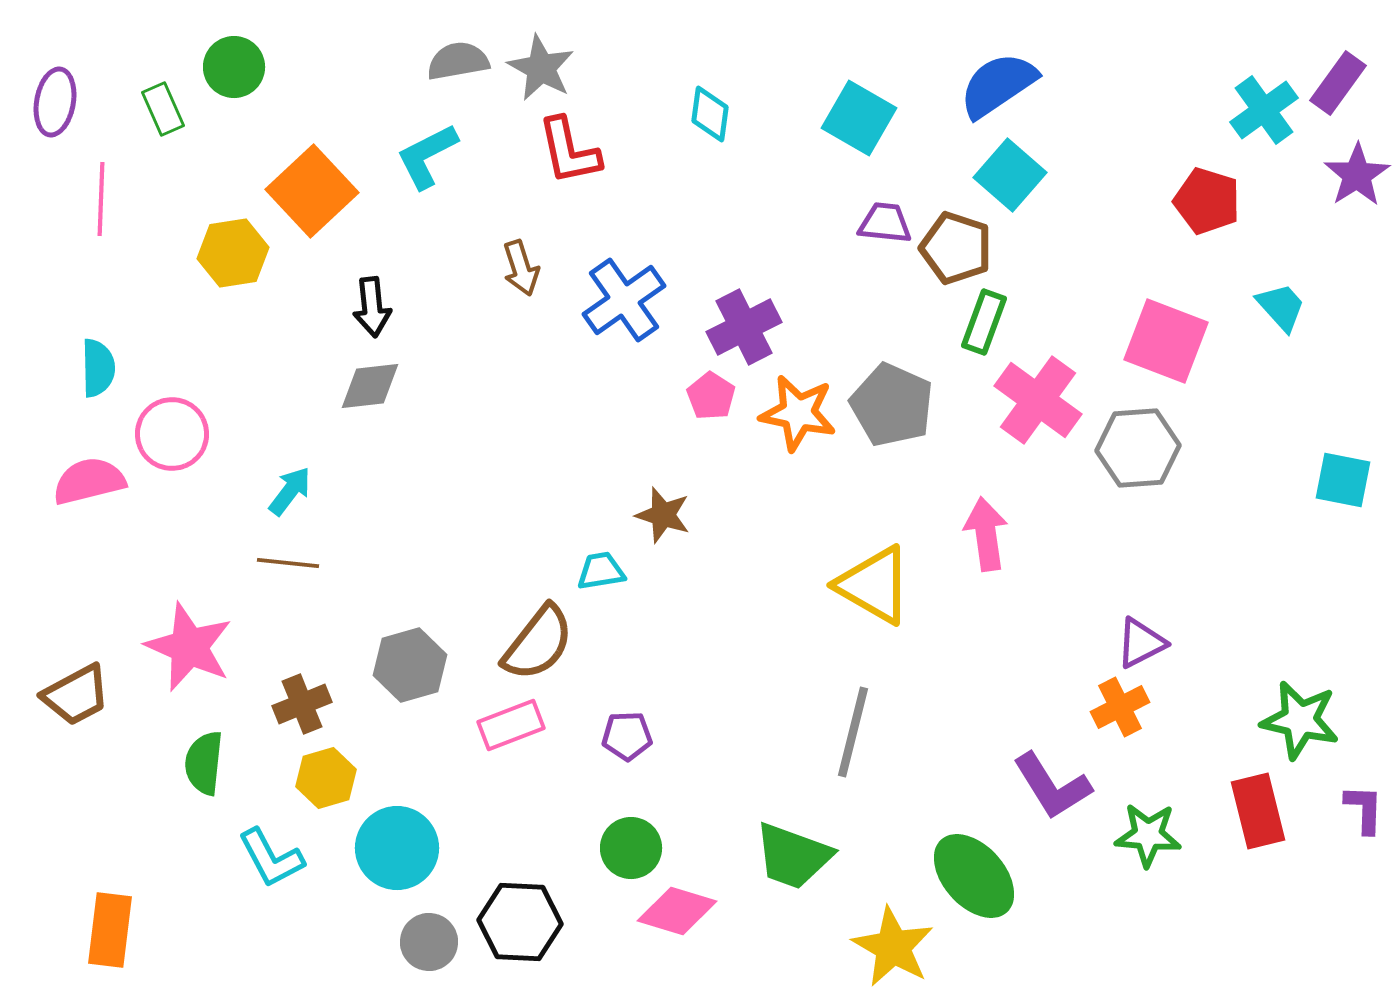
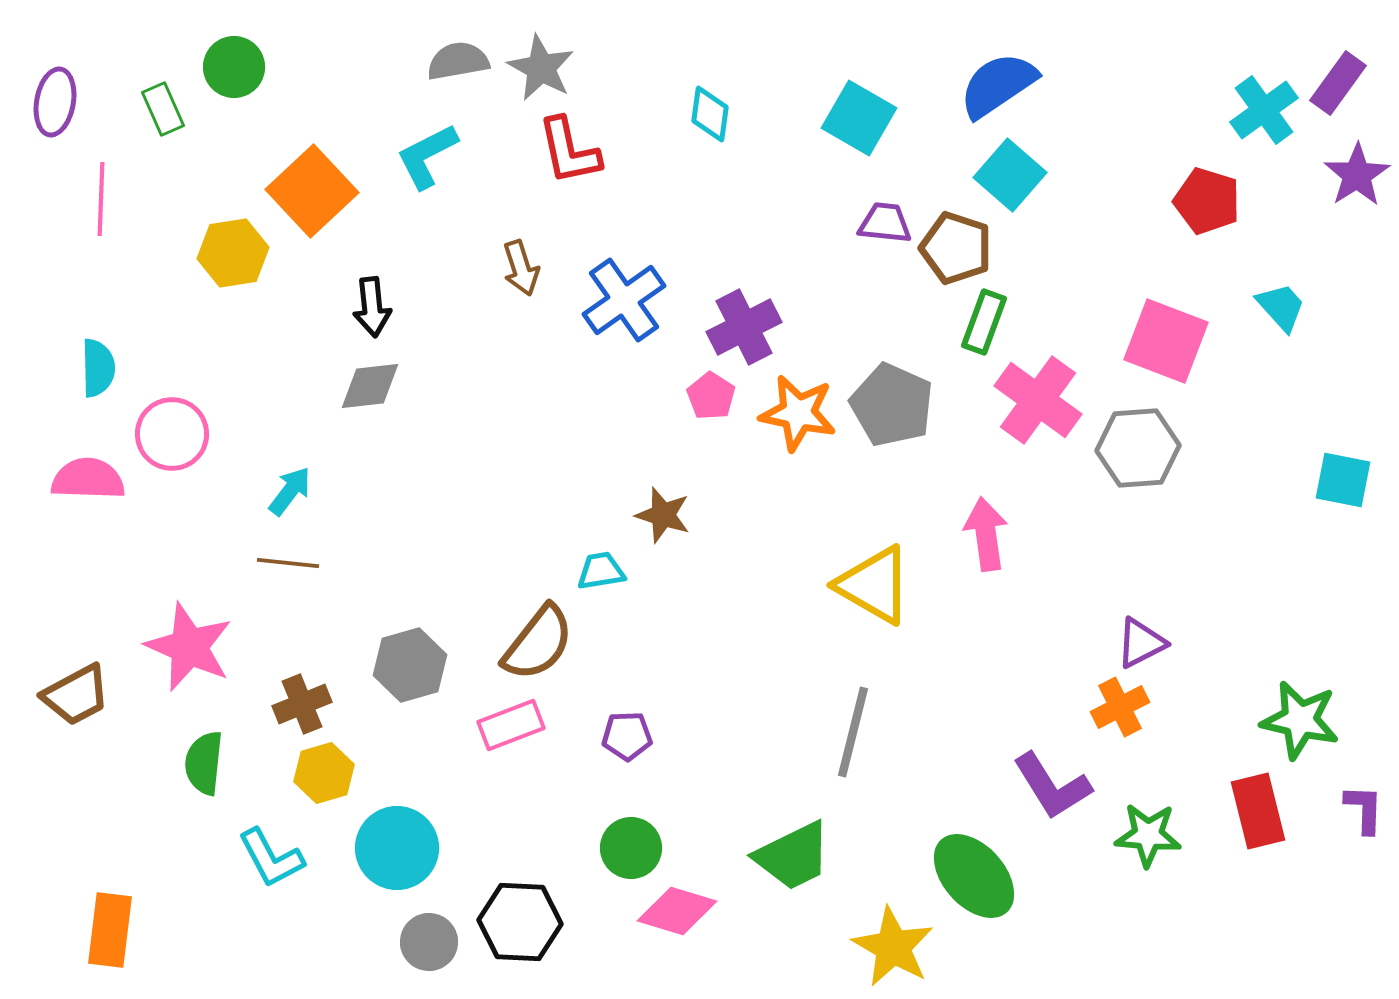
pink semicircle at (89, 481): moved 1 px left, 2 px up; rotated 16 degrees clockwise
yellow hexagon at (326, 778): moved 2 px left, 5 px up
green trapezoid at (793, 856): rotated 46 degrees counterclockwise
